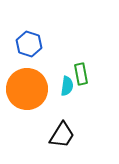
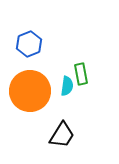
blue hexagon: rotated 20 degrees clockwise
orange circle: moved 3 px right, 2 px down
